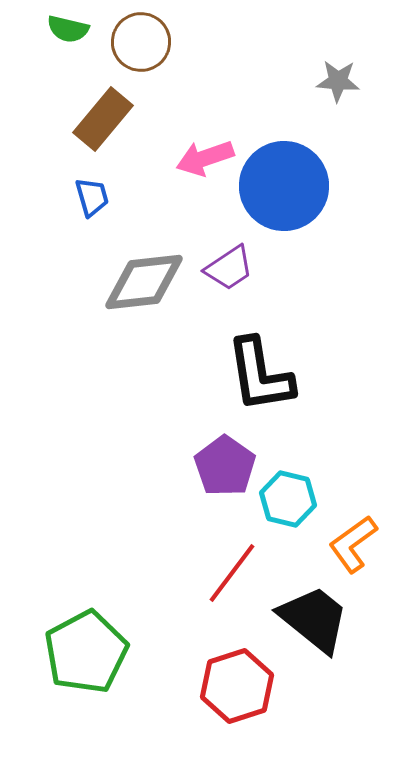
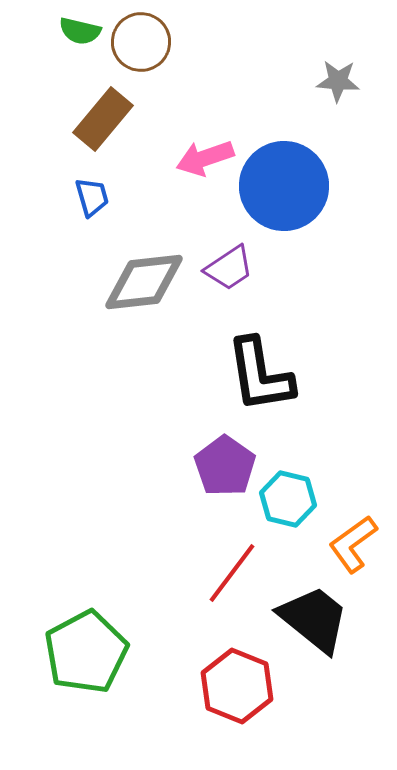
green semicircle: moved 12 px right, 2 px down
red hexagon: rotated 20 degrees counterclockwise
